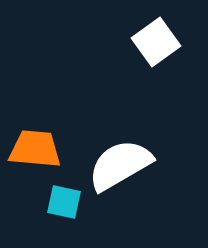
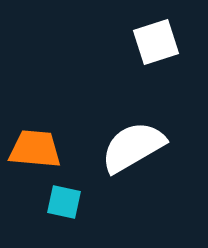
white square: rotated 18 degrees clockwise
white semicircle: moved 13 px right, 18 px up
